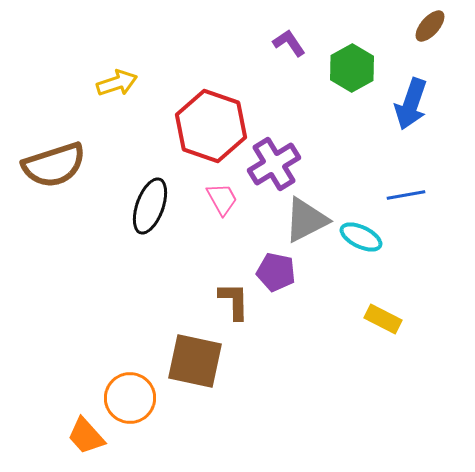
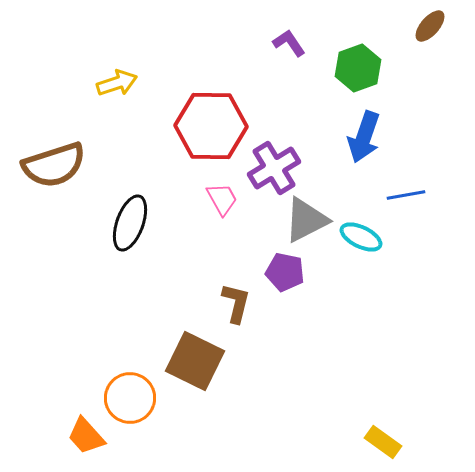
green hexagon: moved 6 px right; rotated 9 degrees clockwise
blue arrow: moved 47 px left, 33 px down
red hexagon: rotated 18 degrees counterclockwise
purple cross: moved 4 px down
black ellipse: moved 20 px left, 17 px down
purple pentagon: moved 9 px right
brown L-shape: moved 2 px right, 2 px down; rotated 15 degrees clockwise
yellow rectangle: moved 123 px down; rotated 9 degrees clockwise
brown square: rotated 14 degrees clockwise
